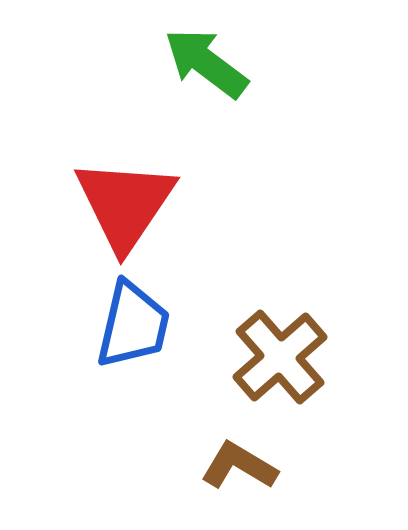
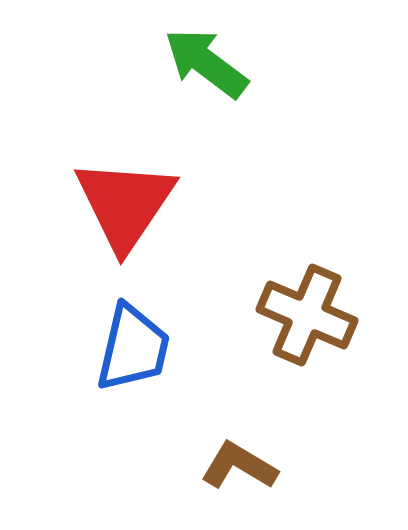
blue trapezoid: moved 23 px down
brown cross: moved 27 px right, 42 px up; rotated 26 degrees counterclockwise
